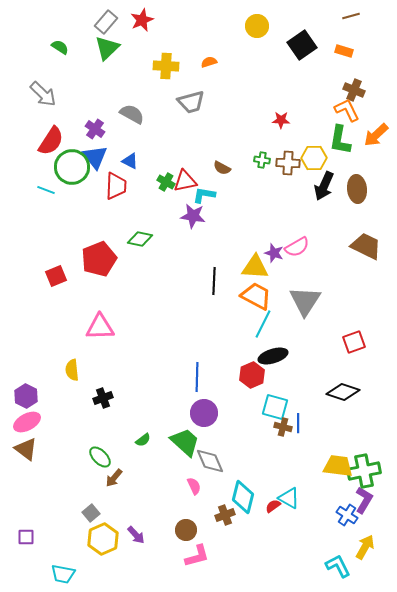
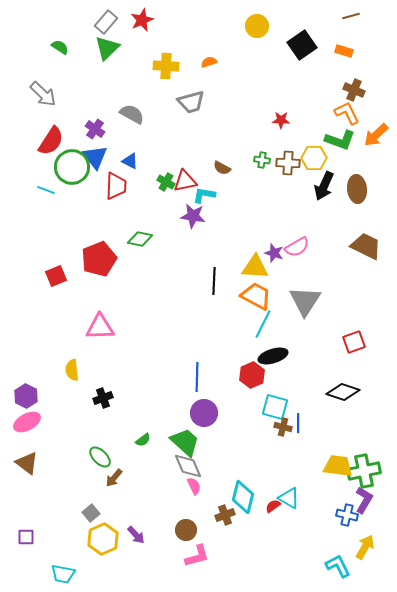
orange L-shape at (347, 110): moved 3 px down
green L-shape at (340, 140): rotated 80 degrees counterclockwise
brown triangle at (26, 449): moved 1 px right, 14 px down
gray diamond at (210, 461): moved 22 px left, 5 px down
blue cross at (347, 515): rotated 20 degrees counterclockwise
